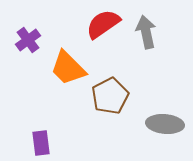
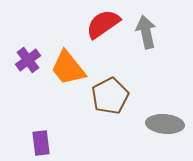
purple cross: moved 20 px down
orange trapezoid: rotated 6 degrees clockwise
